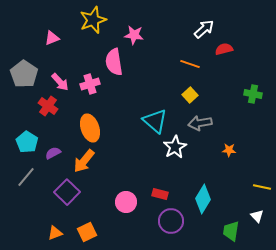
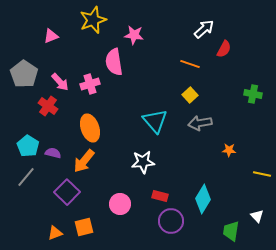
pink triangle: moved 1 px left, 2 px up
red semicircle: rotated 132 degrees clockwise
cyan triangle: rotated 8 degrees clockwise
cyan pentagon: moved 1 px right, 4 px down
white star: moved 32 px left, 15 px down; rotated 25 degrees clockwise
purple semicircle: rotated 42 degrees clockwise
yellow line: moved 13 px up
red rectangle: moved 2 px down
pink circle: moved 6 px left, 2 px down
orange square: moved 3 px left, 5 px up; rotated 12 degrees clockwise
